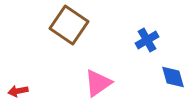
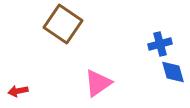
brown square: moved 6 px left, 1 px up
blue cross: moved 13 px right, 4 px down; rotated 15 degrees clockwise
blue diamond: moved 5 px up
